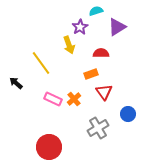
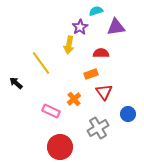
purple triangle: moved 1 px left; rotated 24 degrees clockwise
yellow arrow: rotated 30 degrees clockwise
pink rectangle: moved 2 px left, 12 px down
red circle: moved 11 px right
